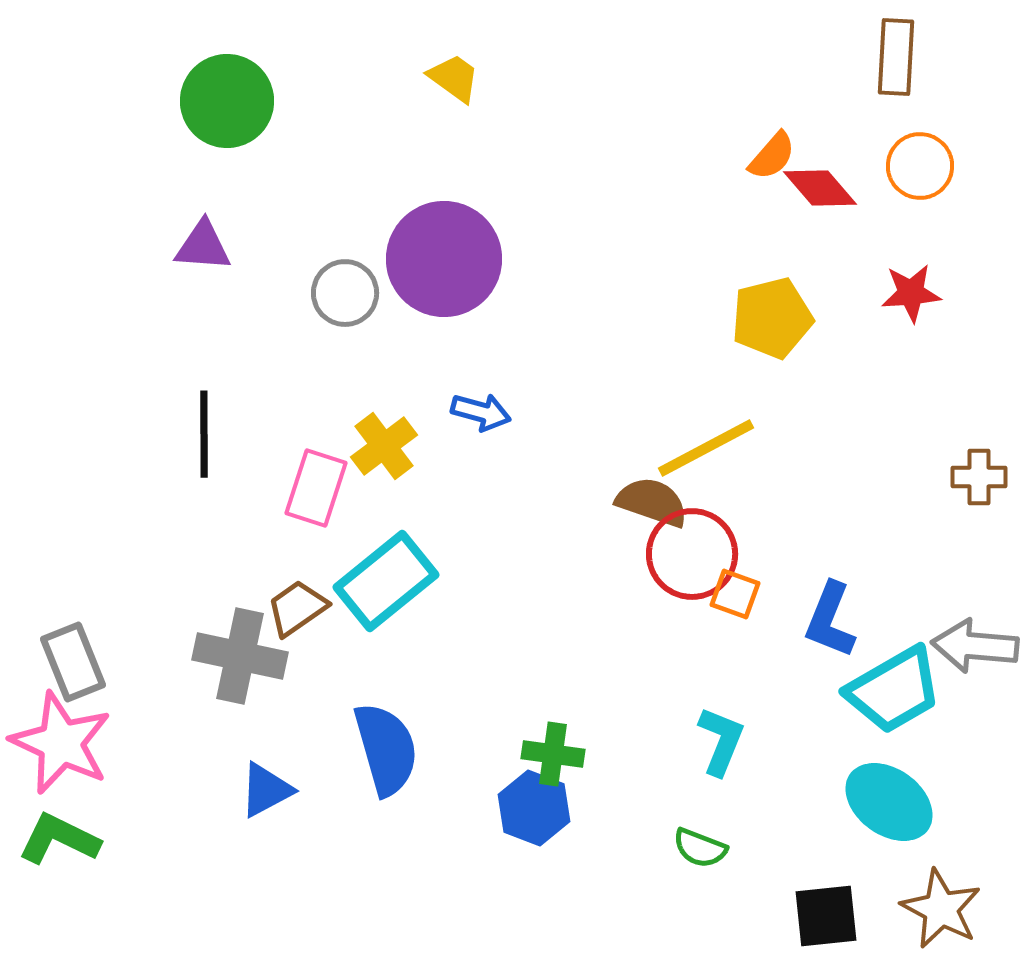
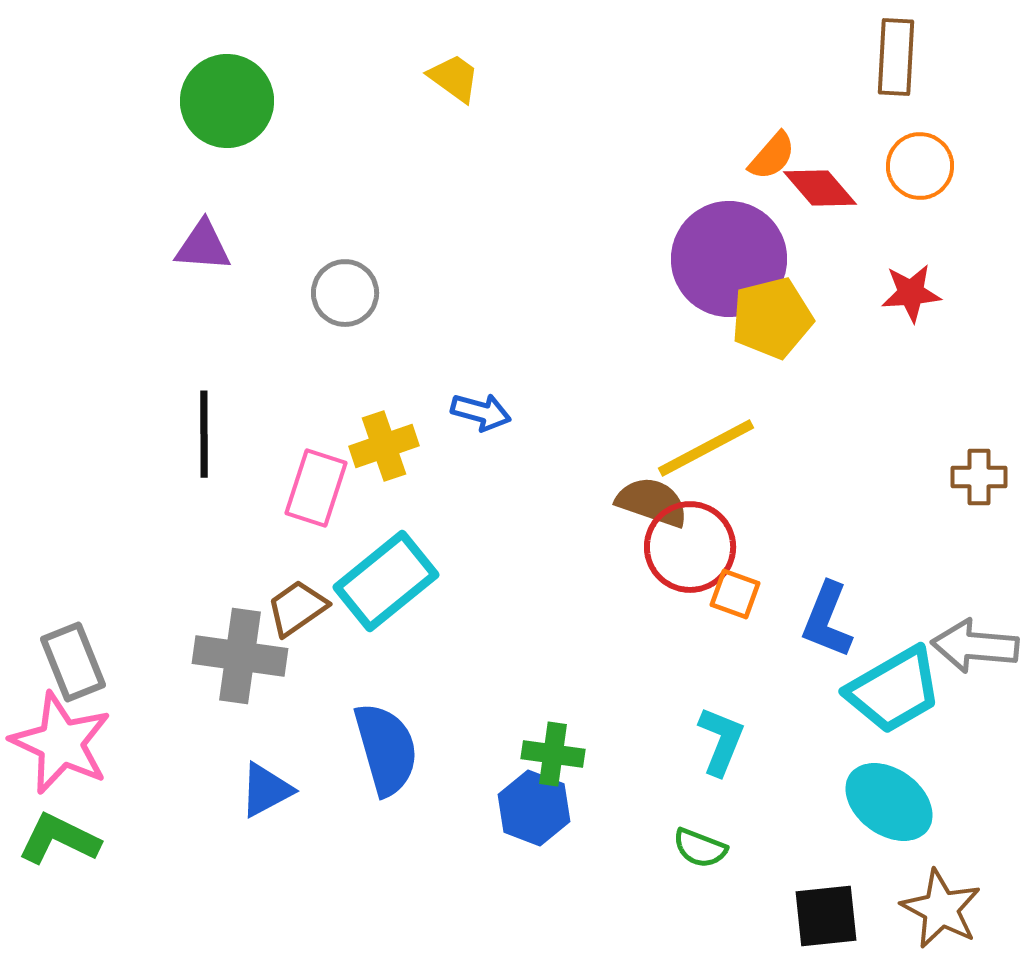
purple circle: moved 285 px right
yellow cross: rotated 18 degrees clockwise
red circle: moved 2 px left, 7 px up
blue L-shape: moved 3 px left
gray cross: rotated 4 degrees counterclockwise
